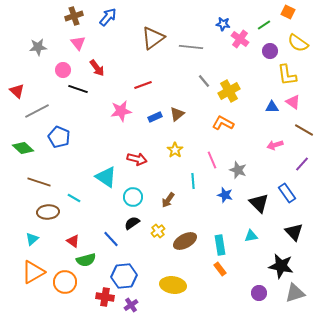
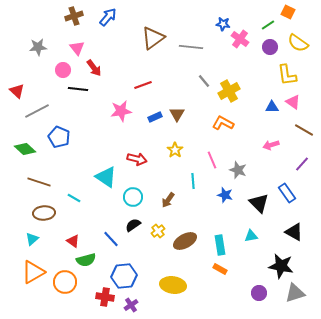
green line at (264, 25): moved 4 px right
pink triangle at (78, 43): moved 1 px left, 5 px down
purple circle at (270, 51): moved 4 px up
red arrow at (97, 68): moved 3 px left
black line at (78, 89): rotated 12 degrees counterclockwise
brown triangle at (177, 114): rotated 21 degrees counterclockwise
pink arrow at (275, 145): moved 4 px left
green diamond at (23, 148): moved 2 px right, 1 px down
brown ellipse at (48, 212): moved 4 px left, 1 px down
black semicircle at (132, 223): moved 1 px right, 2 px down
black triangle at (294, 232): rotated 18 degrees counterclockwise
orange rectangle at (220, 269): rotated 24 degrees counterclockwise
